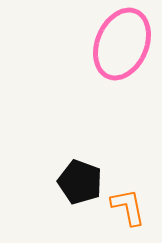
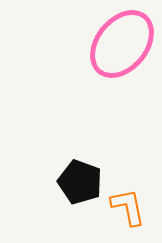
pink ellipse: rotated 16 degrees clockwise
